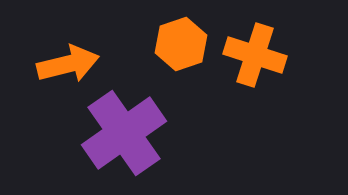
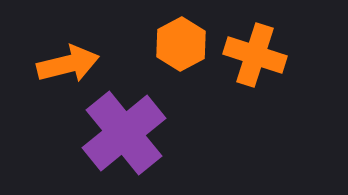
orange hexagon: rotated 9 degrees counterclockwise
purple cross: rotated 4 degrees counterclockwise
